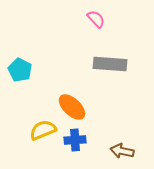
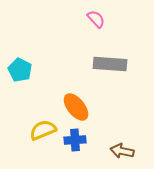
orange ellipse: moved 4 px right; rotated 8 degrees clockwise
